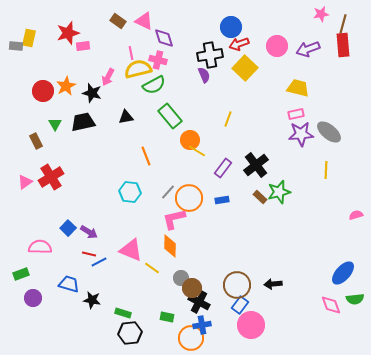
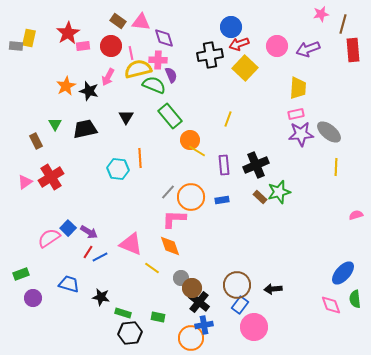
pink triangle at (144, 21): moved 3 px left, 1 px down; rotated 18 degrees counterclockwise
red star at (68, 33): rotated 15 degrees counterclockwise
red rectangle at (343, 45): moved 10 px right, 5 px down
pink cross at (158, 60): rotated 12 degrees counterclockwise
purple semicircle at (204, 75): moved 33 px left
green semicircle at (154, 85): rotated 130 degrees counterclockwise
yellow trapezoid at (298, 88): rotated 80 degrees clockwise
red circle at (43, 91): moved 68 px right, 45 px up
black star at (92, 93): moved 3 px left, 2 px up
black triangle at (126, 117): rotated 49 degrees counterclockwise
black trapezoid at (83, 122): moved 2 px right, 7 px down
orange line at (146, 156): moved 6 px left, 2 px down; rotated 18 degrees clockwise
black cross at (256, 165): rotated 15 degrees clockwise
purple rectangle at (223, 168): moved 1 px right, 3 px up; rotated 42 degrees counterclockwise
yellow line at (326, 170): moved 10 px right, 3 px up
cyan hexagon at (130, 192): moved 12 px left, 23 px up
orange circle at (189, 198): moved 2 px right, 1 px up
pink L-shape at (174, 219): rotated 15 degrees clockwise
orange diamond at (170, 246): rotated 20 degrees counterclockwise
pink semicircle at (40, 247): moved 9 px right, 9 px up; rotated 35 degrees counterclockwise
pink triangle at (131, 250): moved 6 px up
red line at (89, 254): moved 1 px left, 2 px up; rotated 72 degrees counterclockwise
blue line at (99, 262): moved 1 px right, 5 px up
black arrow at (273, 284): moved 5 px down
green semicircle at (355, 299): rotated 90 degrees clockwise
black star at (92, 300): moved 9 px right, 3 px up
black cross at (199, 302): rotated 10 degrees clockwise
green rectangle at (167, 317): moved 9 px left
blue cross at (202, 325): moved 2 px right
pink circle at (251, 325): moved 3 px right, 2 px down
